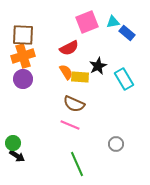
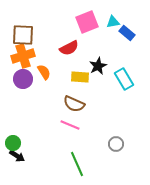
orange semicircle: moved 22 px left
